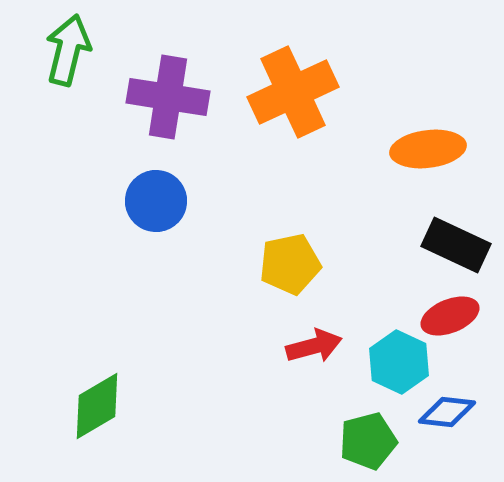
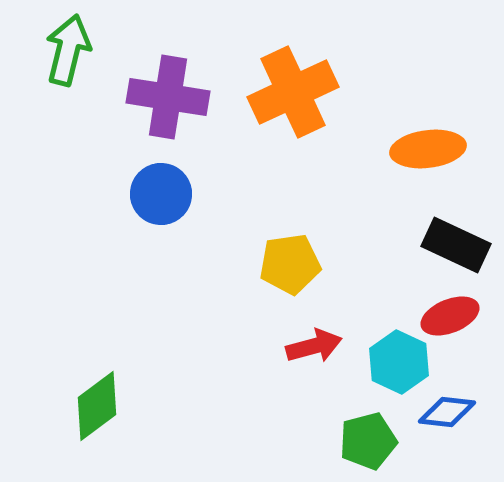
blue circle: moved 5 px right, 7 px up
yellow pentagon: rotated 4 degrees clockwise
green diamond: rotated 6 degrees counterclockwise
